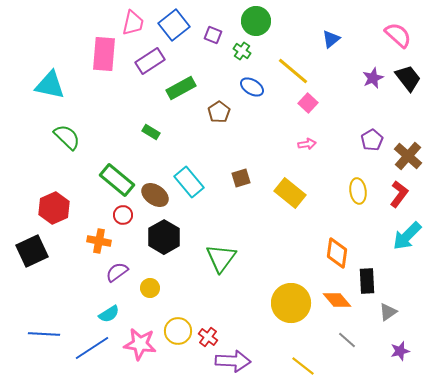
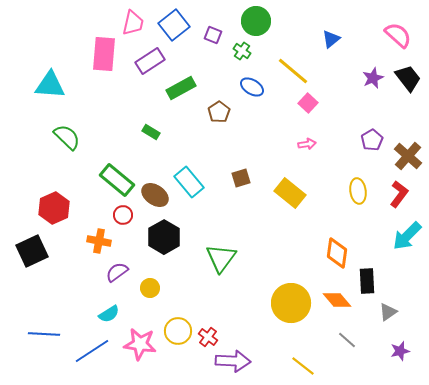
cyan triangle at (50, 85): rotated 8 degrees counterclockwise
blue line at (92, 348): moved 3 px down
